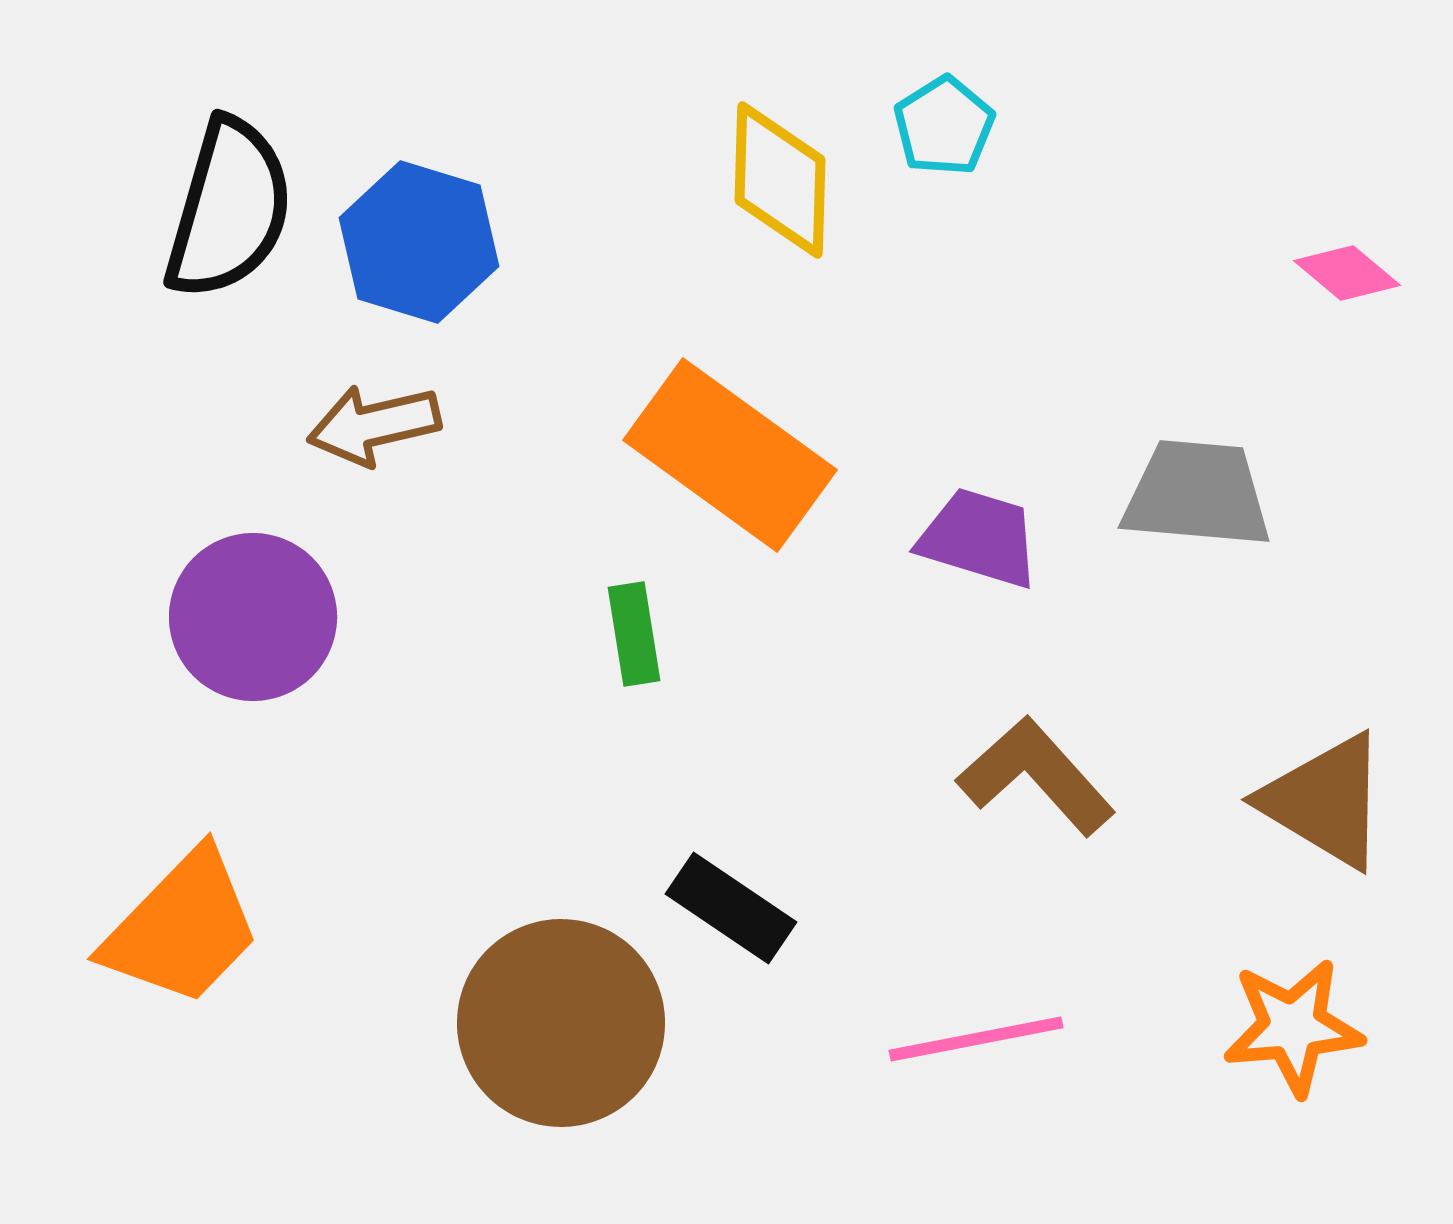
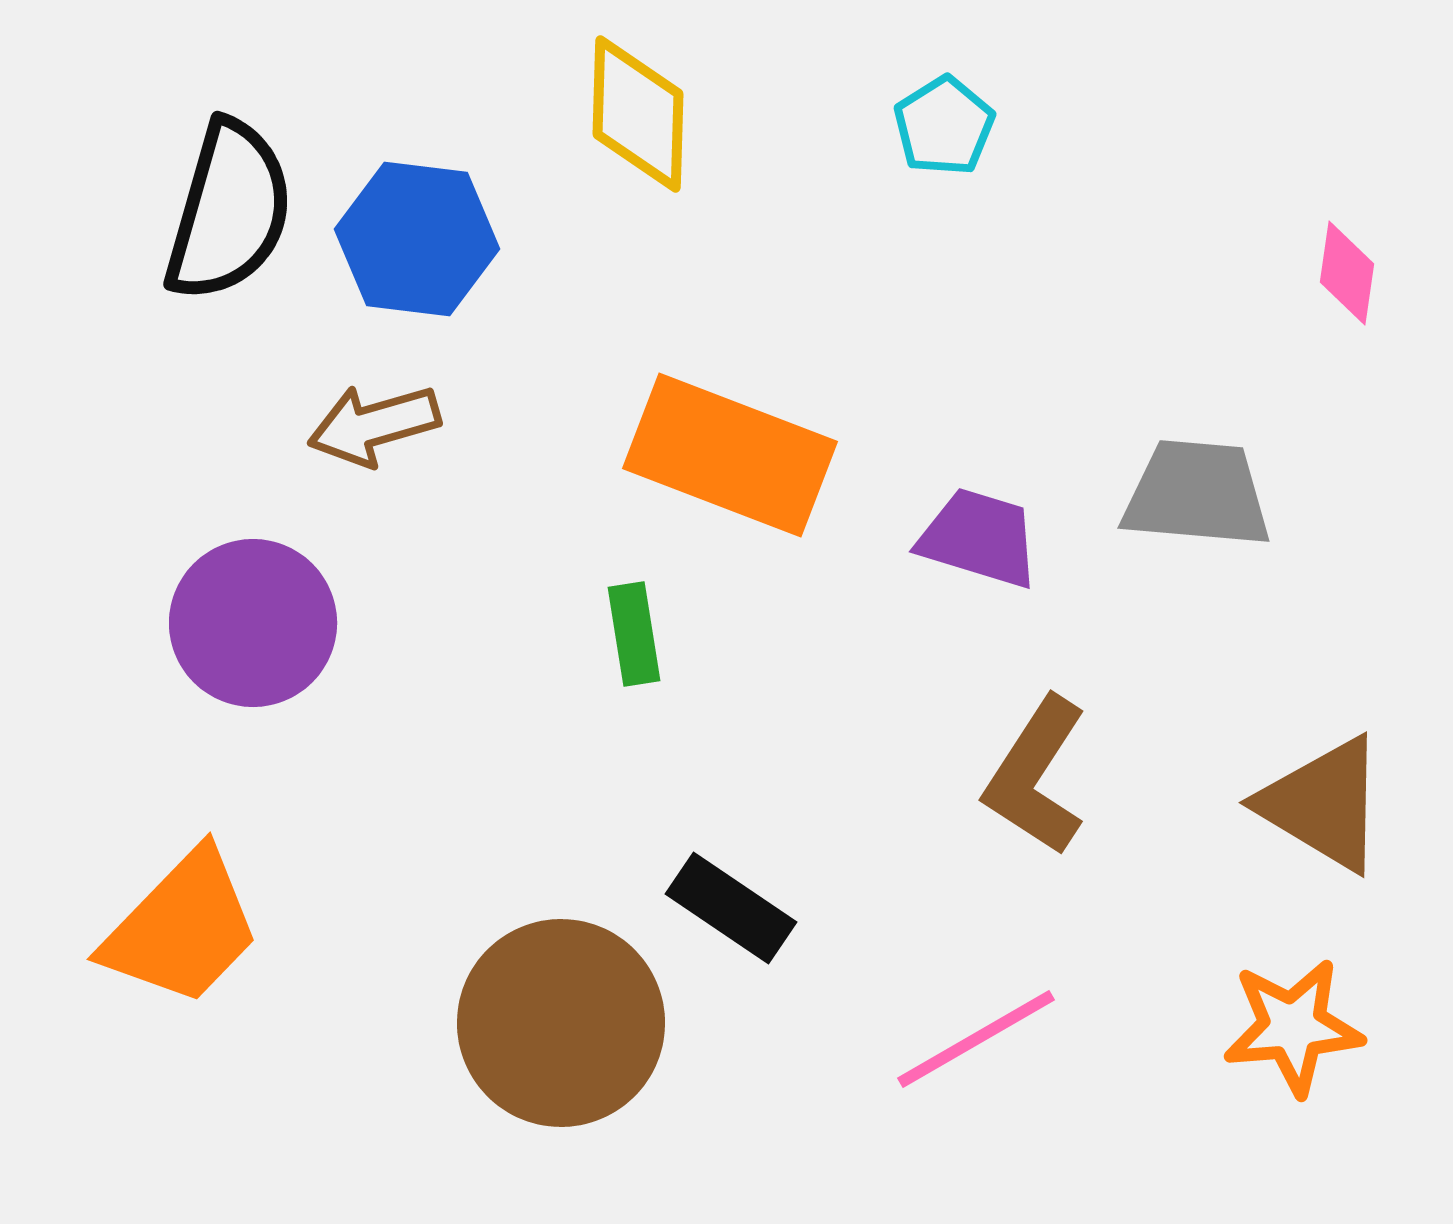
yellow diamond: moved 142 px left, 66 px up
black semicircle: moved 2 px down
blue hexagon: moved 2 px left, 3 px up; rotated 10 degrees counterclockwise
pink diamond: rotated 58 degrees clockwise
brown arrow: rotated 3 degrees counterclockwise
orange rectangle: rotated 15 degrees counterclockwise
purple circle: moved 6 px down
brown L-shape: rotated 105 degrees counterclockwise
brown triangle: moved 2 px left, 3 px down
pink line: rotated 19 degrees counterclockwise
